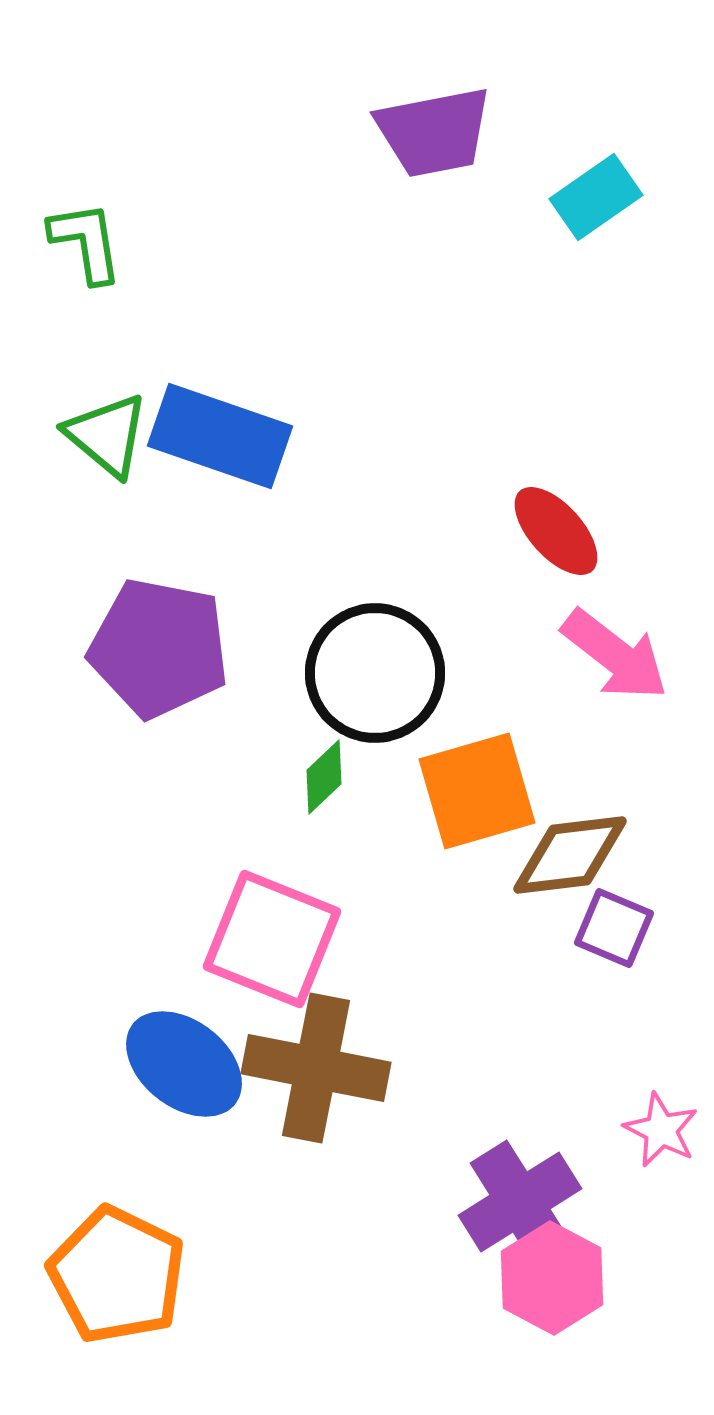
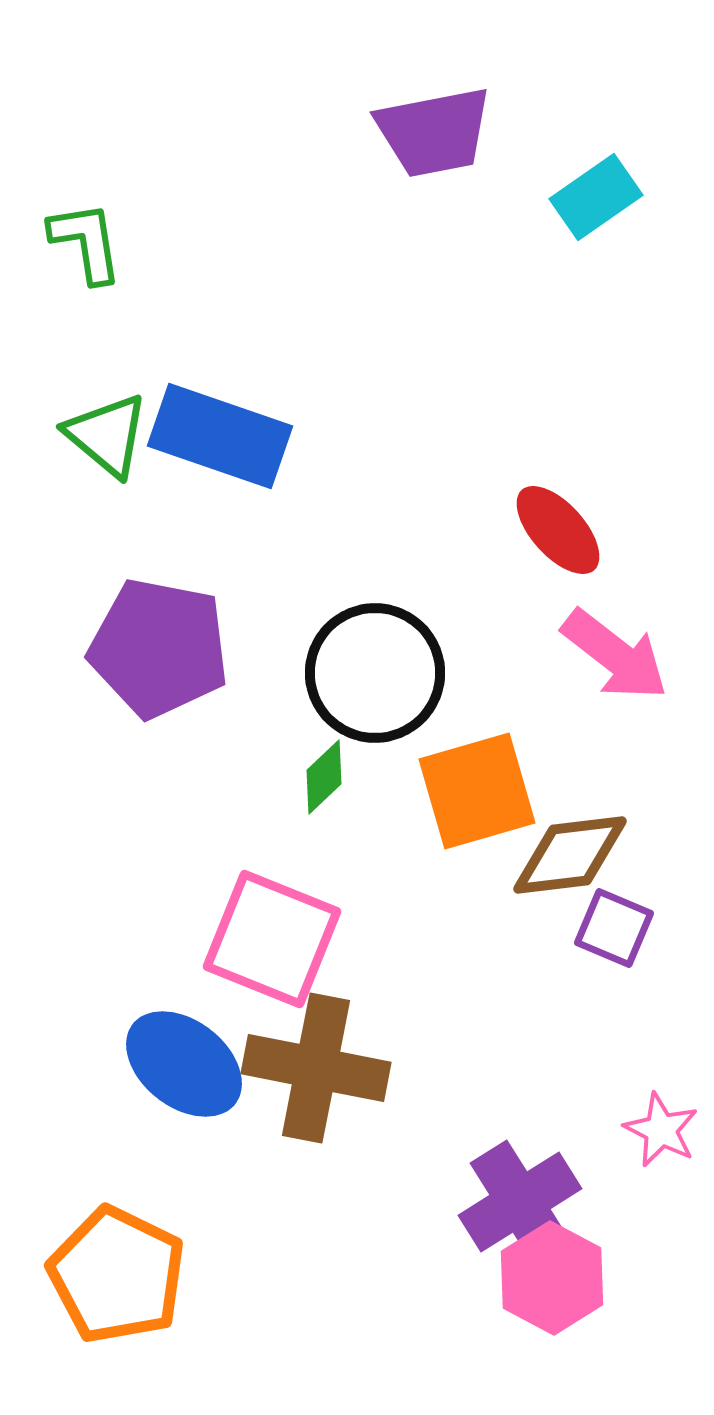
red ellipse: moved 2 px right, 1 px up
